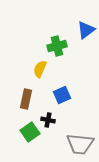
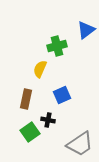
gray trapezoid: rotated 40 degrees counterclockwise
